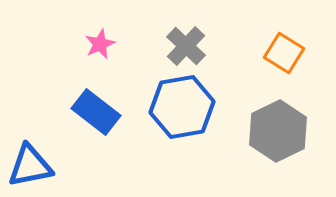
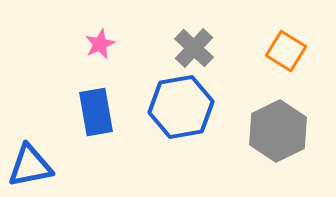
gray cross: moved 8 px right, 2 px down
orange square: moved 2 px right, 2 px up
blue hexagon: moved 1 px left
blue rectangle: rotated 42 degrees clockwise
